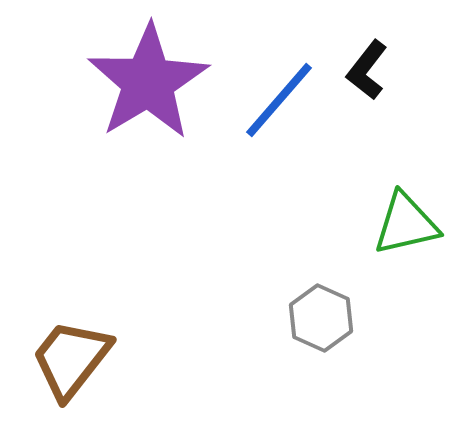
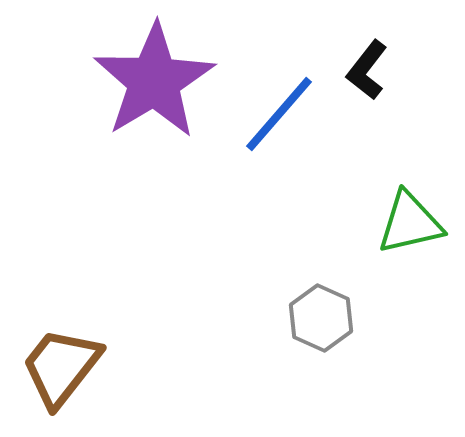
purple star: moved 6 px right, 1 px up
blue line: moved 14 px down
green triangle: moved 4 px right, 1 px up
brown trapezoid: moved 10 px left, 8 px down
